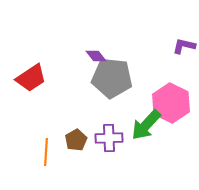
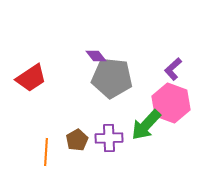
purple L-shape: moved 11 px left, 23 px down; rotated 55 degrees counterclockwise
pink hexagon: rotated 6 degrees counterclockwise
brown pentagon: moved 1 px right
